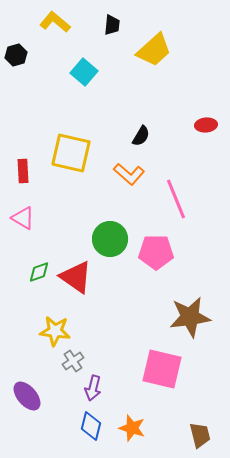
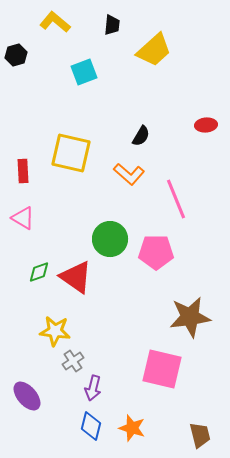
cyan square: rotated 28 degrees clockwise
